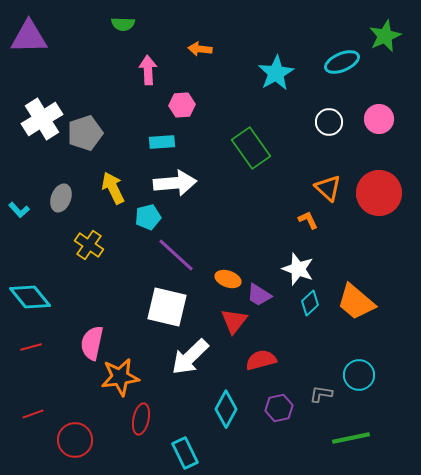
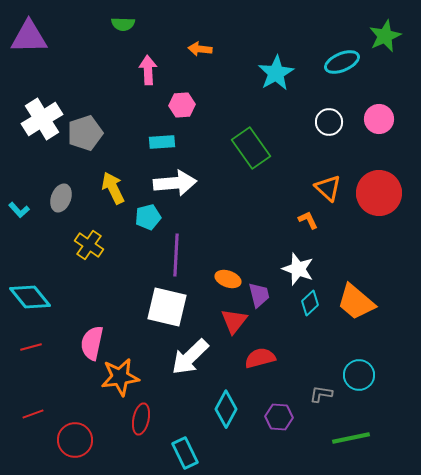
purple line at (176, 255): rotated 51 degrees clockwise
purple trapezoid at (259, 295): rotated 136 degrees counterclockwise
red semicircle at (261, 360): moved 1 px left, 2 px up
purple hexagon at (279, 408): moved 9 px down; rotated 16 degrees clockwise
